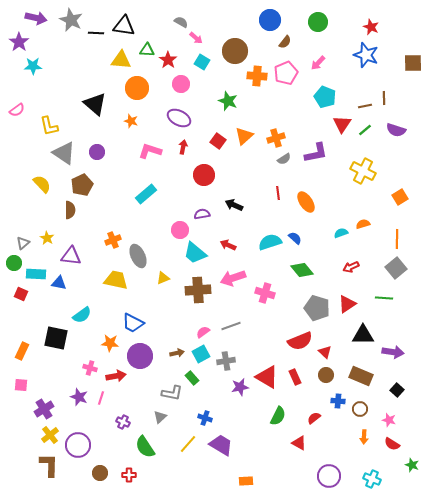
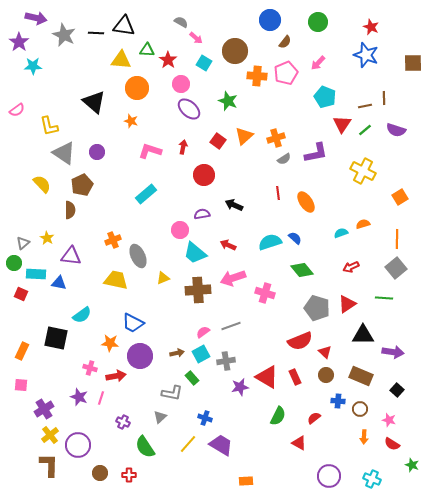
gray star at (71, 20): moved 7 px left, 15 px down
cyan square at (202, 62): moved 2 px right, 1 px down
black triangle at (95, 104): moved 1 px left, 2 px up
purple ellipse at (179, 118): moved 10 px right, 9 px up; rotated 15 degrees clockwise
